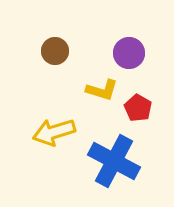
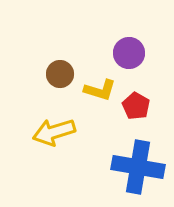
brown circle: moved 5 px right, 23 px down
yellow L-shape: moved 2 px left
red pentagon: moved 2 px left, 2 px up
blue cross: moved 24 px right, 6 px down; rotated 18 degrees counterclockwise
